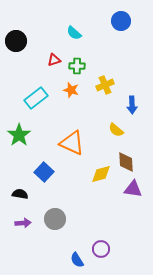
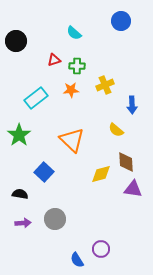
orange star: rotated 21 degrees counterclockwise
orange triangle: moved 3 px up; rotated 20 degrees clockwise
